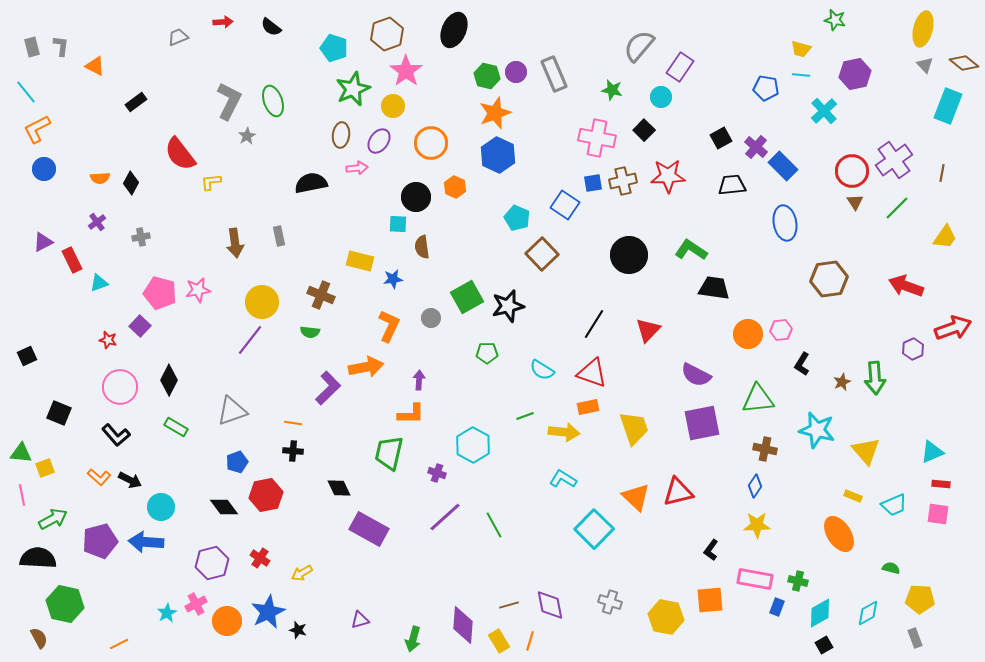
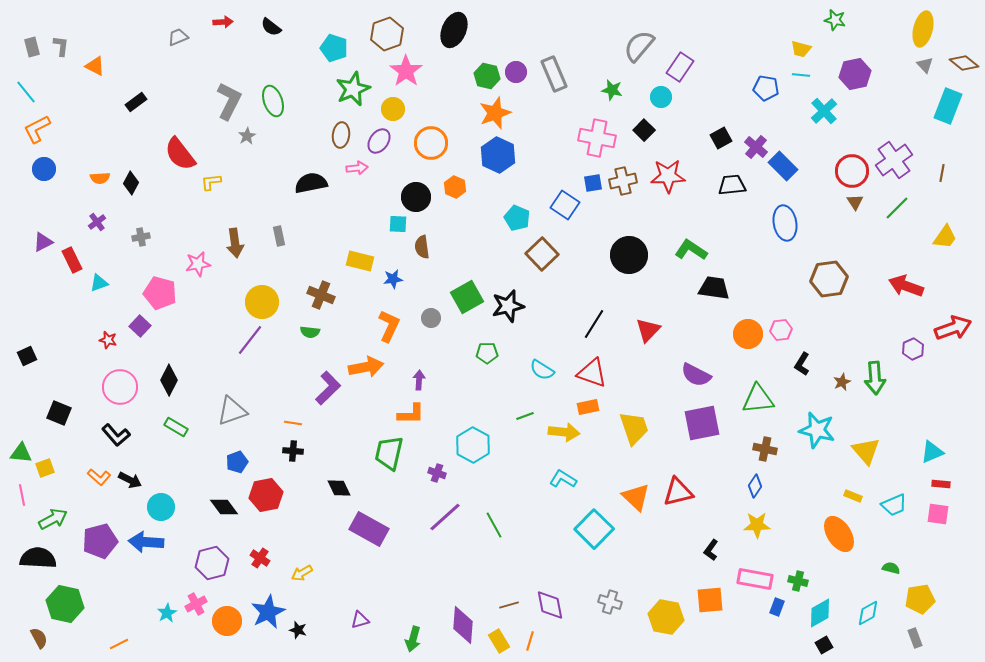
yellow circle at (393, 106): moved 3 px down
pink star at (198, 290): moved 26 px up
yellow pentagon at (920, 599): rotated 12 degrees counterclockwise
